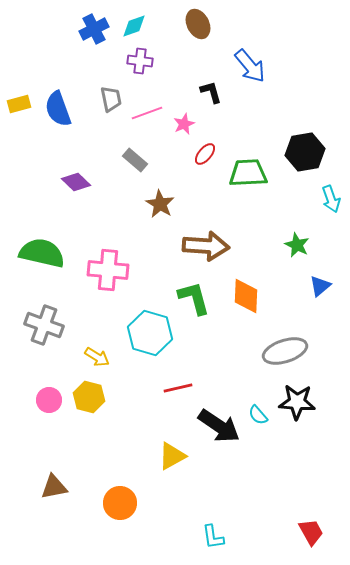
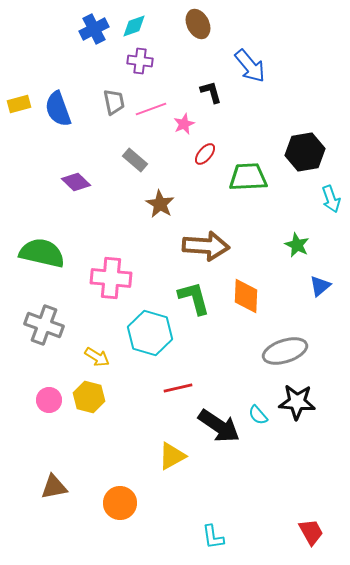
gray trapezoid: moved 3 px right, 3 px down
pink line: moved 4 px right, 4 px up
green trapezoid: moved 4 px down
pink cross: moved 3 px right, 8 px down
